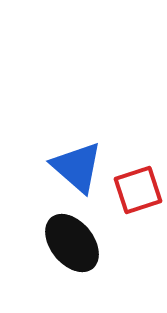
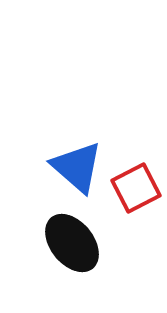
red square: moved 2 px left, 2 px up; rotated 9 degrees counterclockwise
